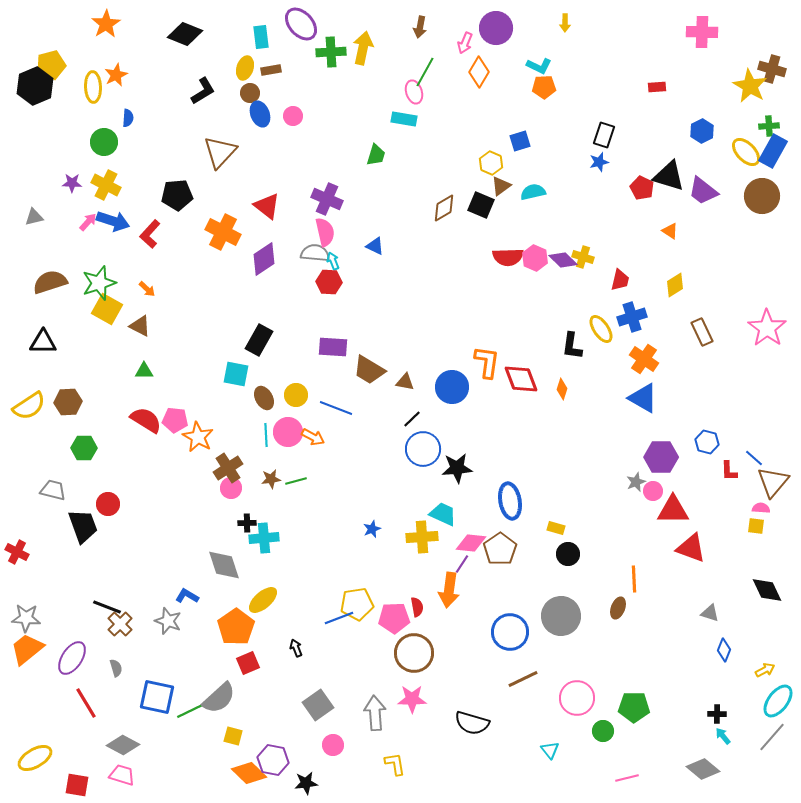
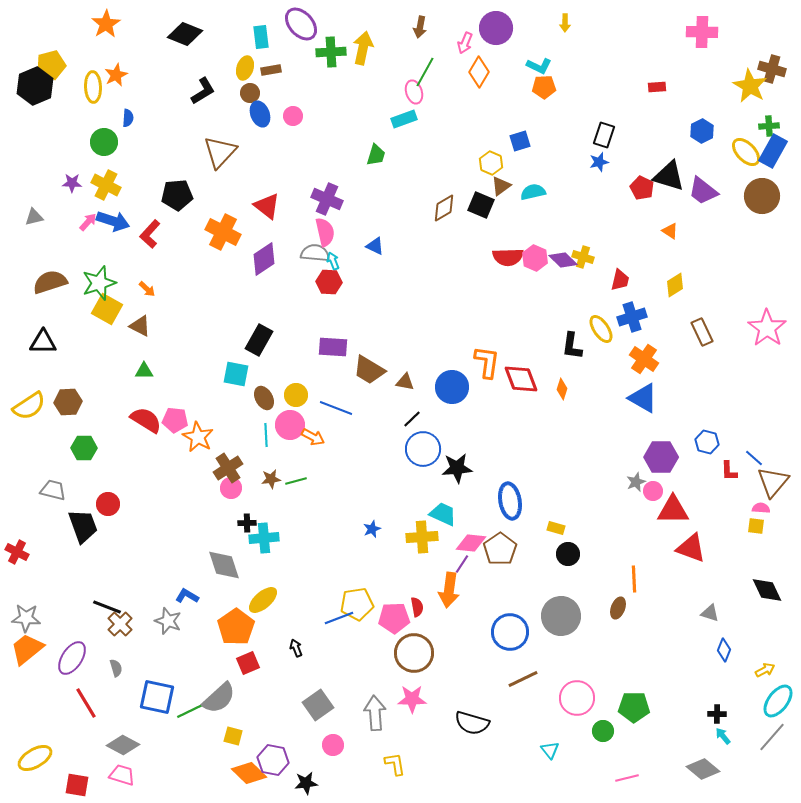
cyan rectangle at (404, 119): rotated 30 degrees counterclockwise
pink circle at (288, 432): moved 2 px right, 7 px up
